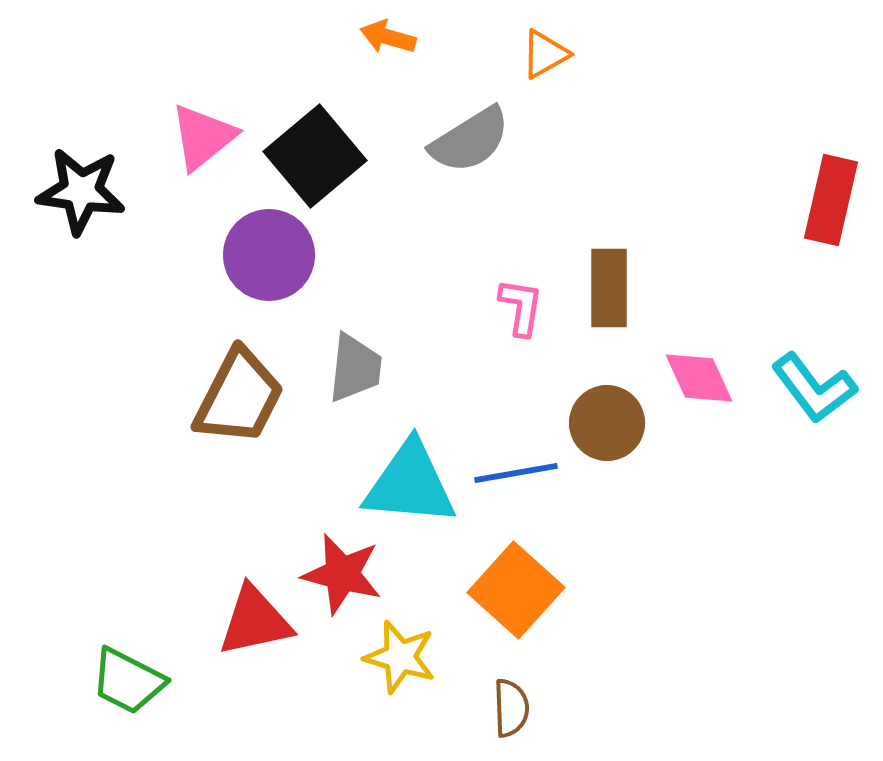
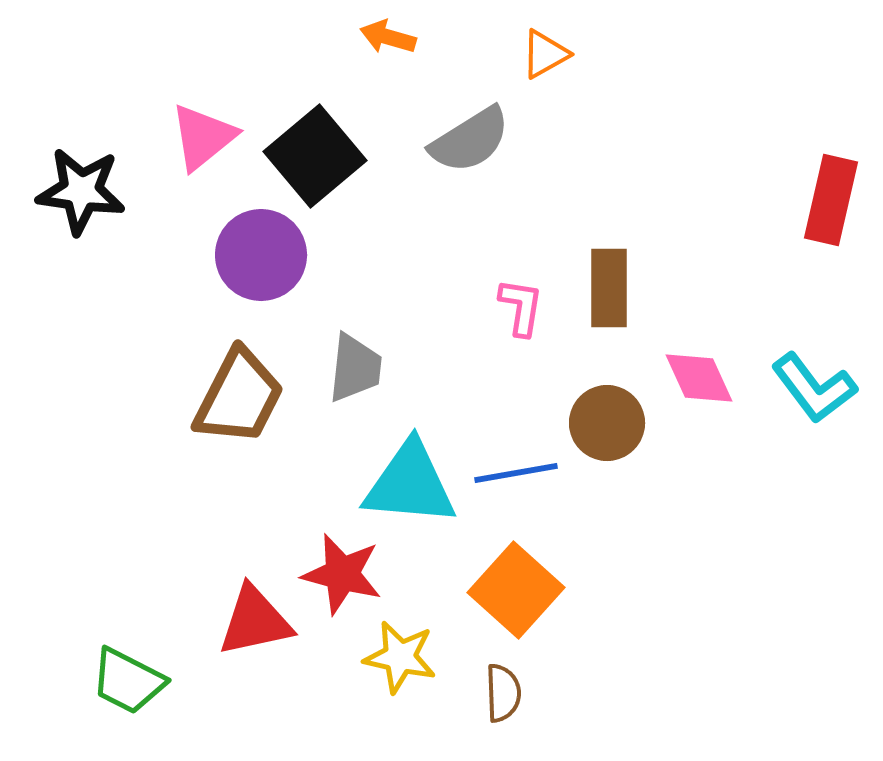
purple circle: moved 8 px left
yellow star: rotated 4 degrees counterclockwise
brown semicircle: moved 8 px left, 15 px up
